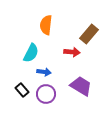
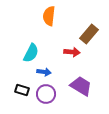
orange semicircle: moved 3 px right, 9 px up
black rectangle: rotated 32 degrees counterclockwise
